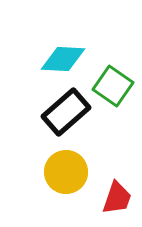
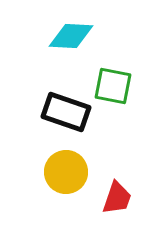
cyan diamond: moved 8 px right, 23 px up
green square: rotated 24 degrees counterclockwise
black rectangle: rotated 60 degrees clockwise
